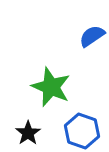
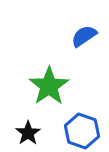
blue semicircle: moved 8 px left
green star: moved 2 px left, 1 px up; rotated 15 degrees clockwise
